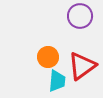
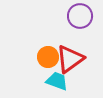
red triangle: moved 12 px left, 7 px up
cyan trapezoid: rotated 75 degrees counterclockwise
